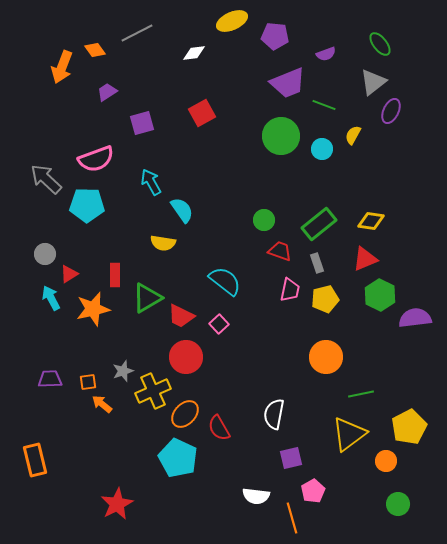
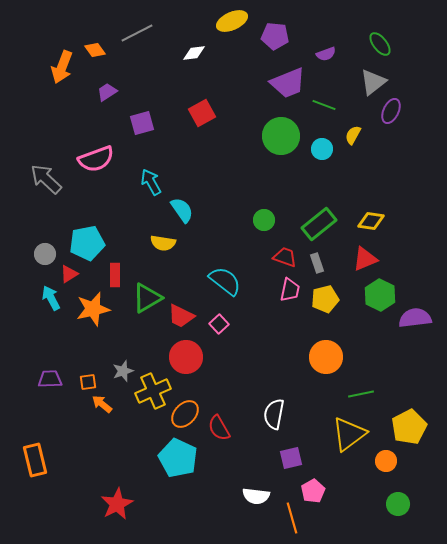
cyan pentagon at (87, 205): moved 38 px down; rotated 12 degrees counterclockwise
red trapezoid at (280, 251): moved 5 px right, 6 px down
